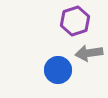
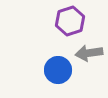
purple hexagon: moved 5 px left
